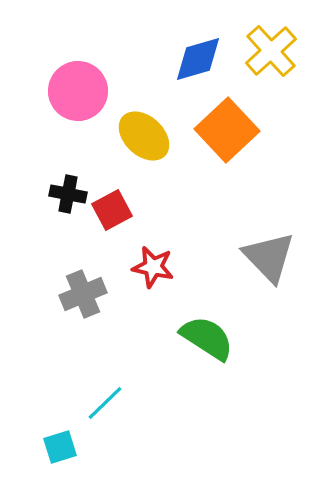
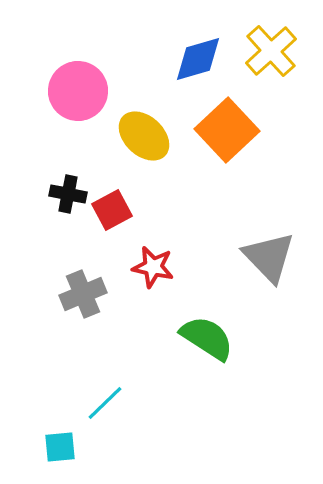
cyan square: rotated 12 degrees clockwise
